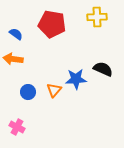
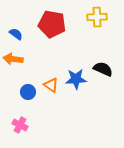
orange triangle: moved 3 px left, 5 px up; rotated 35 degrees counterclockwise
pink cross: moved 3 px right, 2 px up
